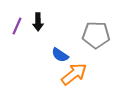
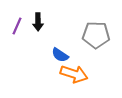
orange arrow: rotated 56 degrees clockwise
